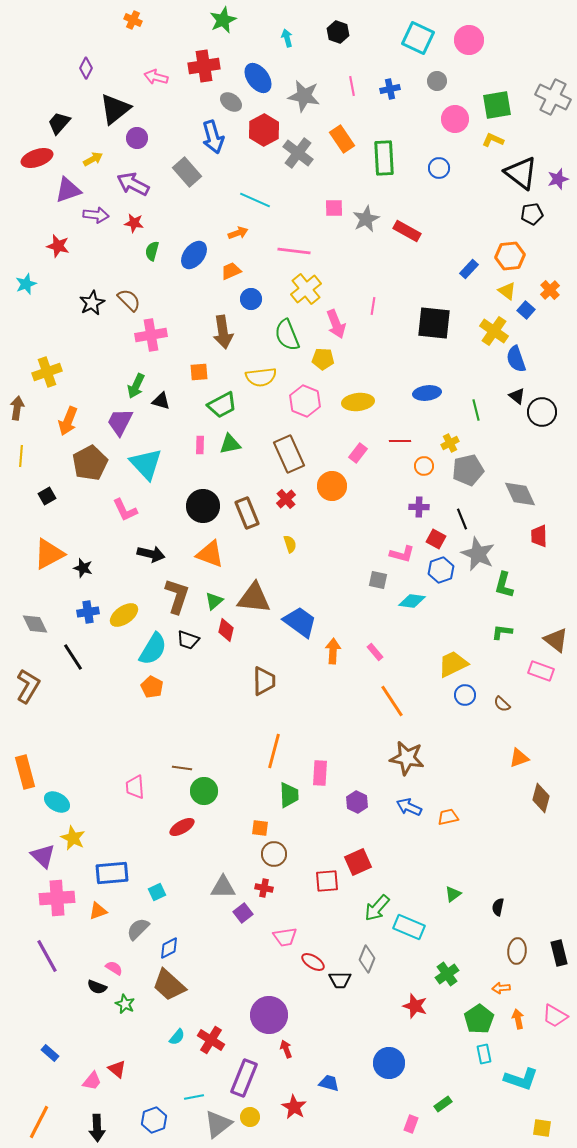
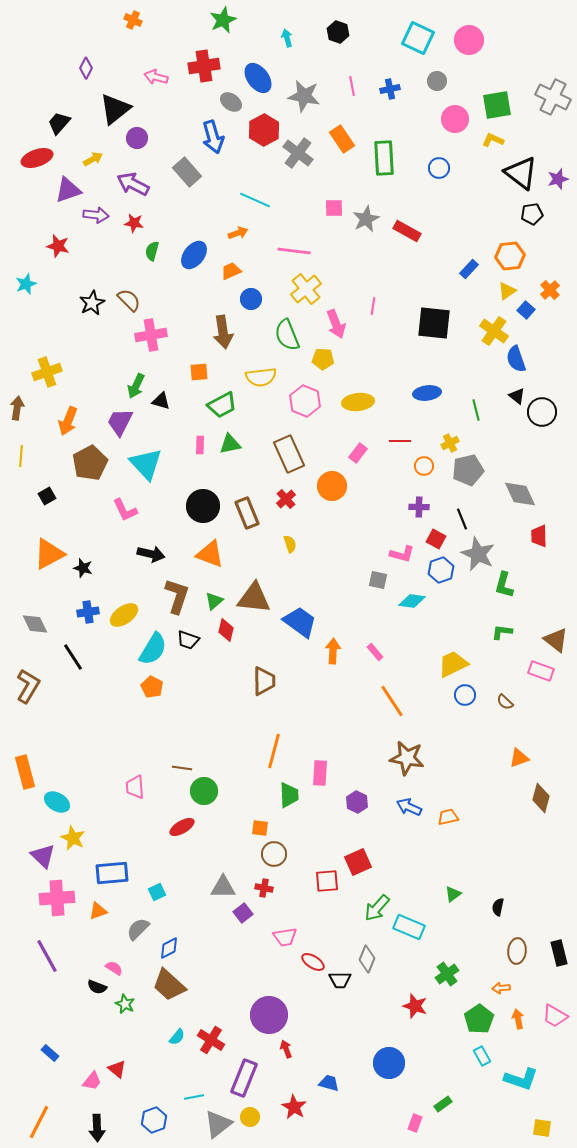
yellow triangle at (507, 291): rotated 48 degrees clockwise
brown semicircle at (502, 704): moved 3 px right, 2 px up
cyan rectangle at (484, 1054): moved 2 px left, 2 px down; rotated 18 degrees counterclockwise
pink rectangle at (411, 1124): moved 4 px right, 1 px up
